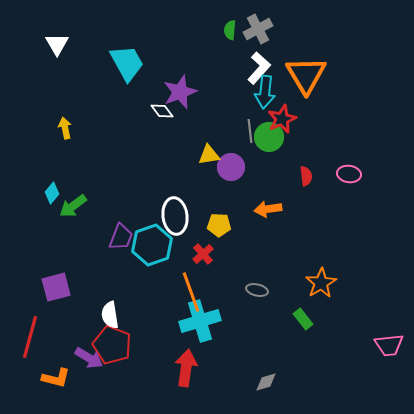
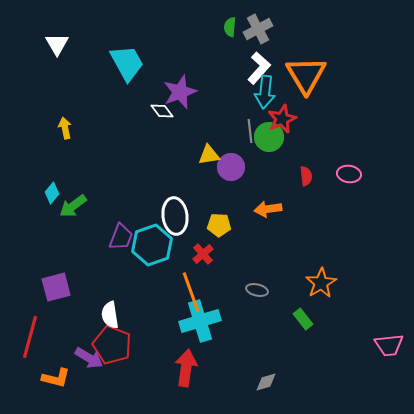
green semicircle: moved 3 px up
